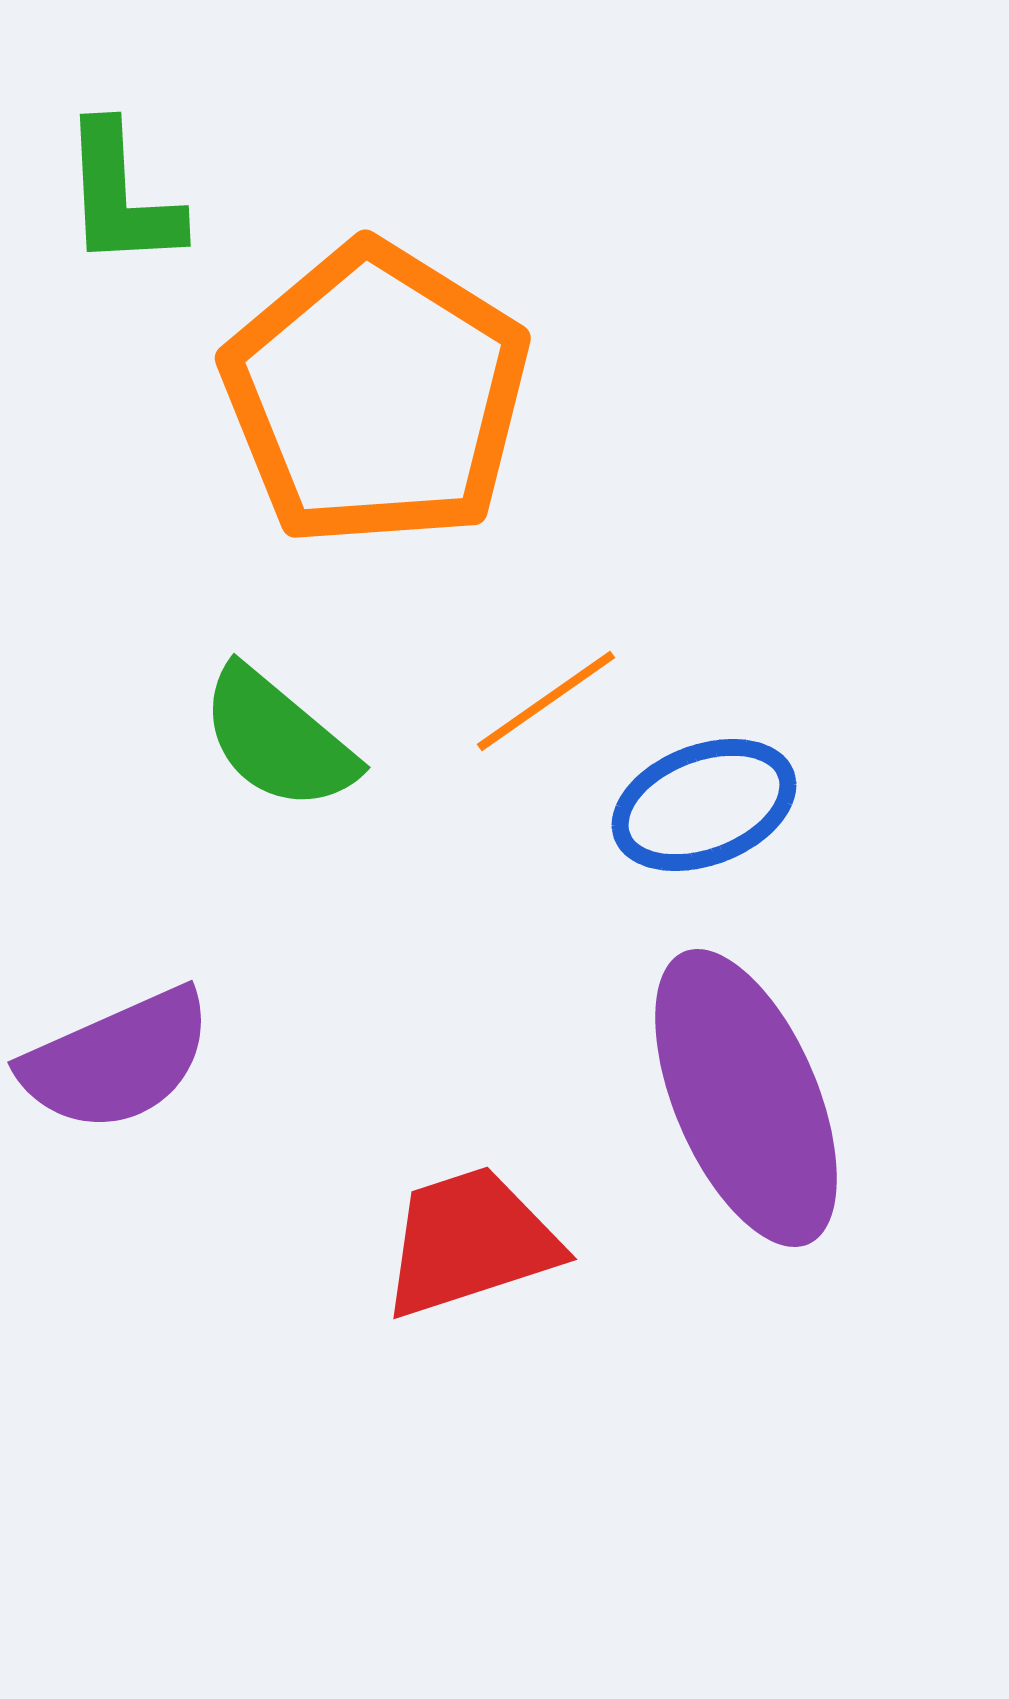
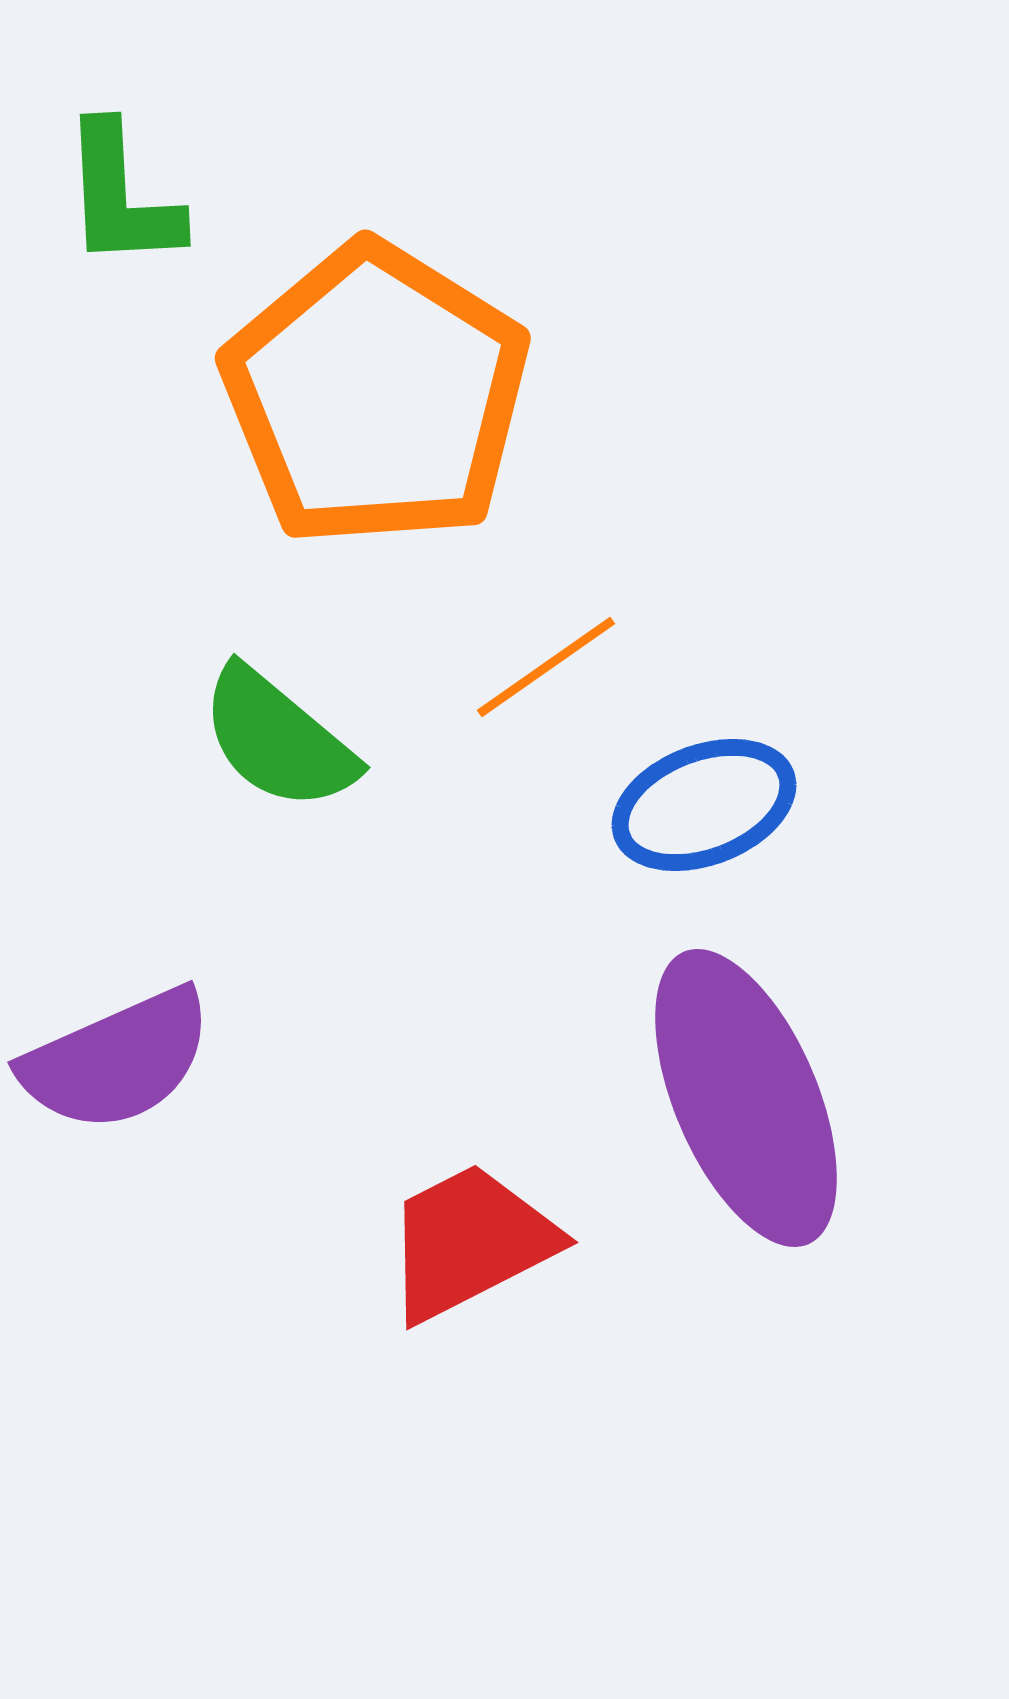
orange line: moved 34 px up
red trapezoid: rotated 9 degrees counterclockwise
